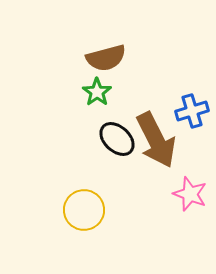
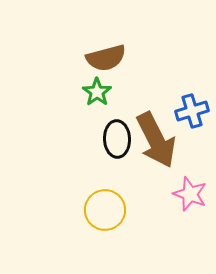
black ellipse: rotated 45 degrees clockwise
yellow circle: moved 21 px right
